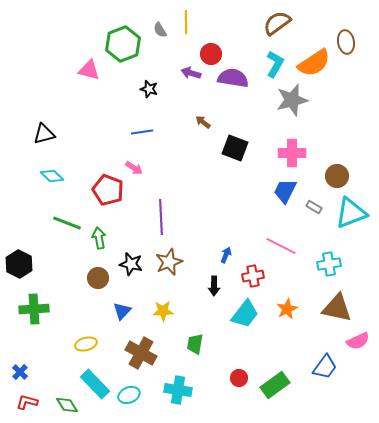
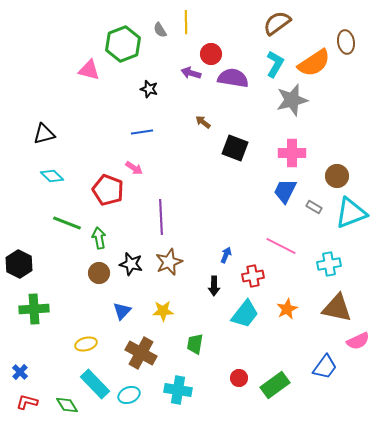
brown circle at (98, 278): moved 1 px right, 5 px up
